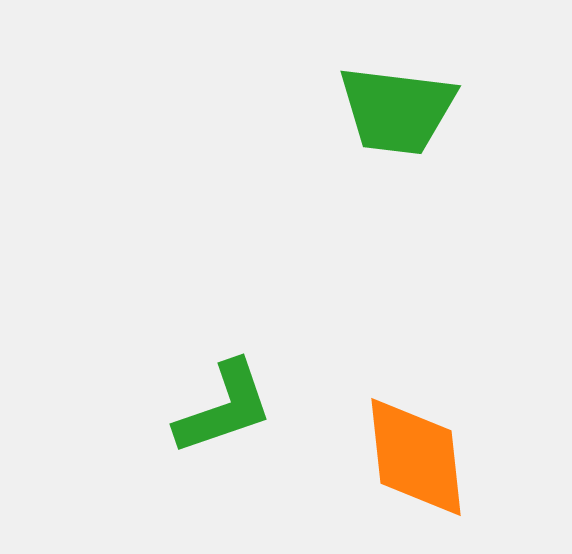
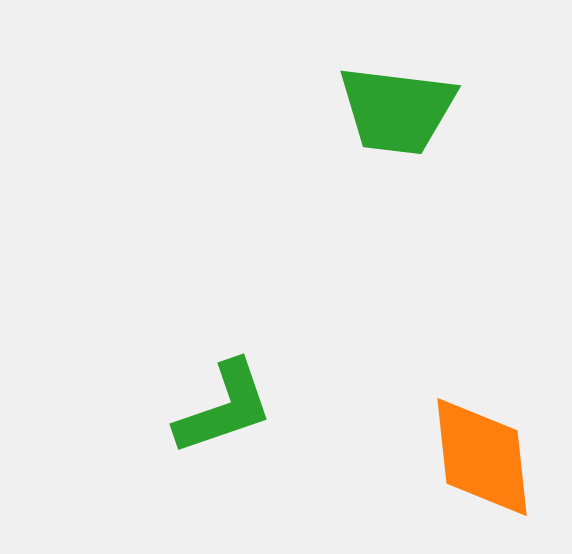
orange diamond: moved 66 px right
